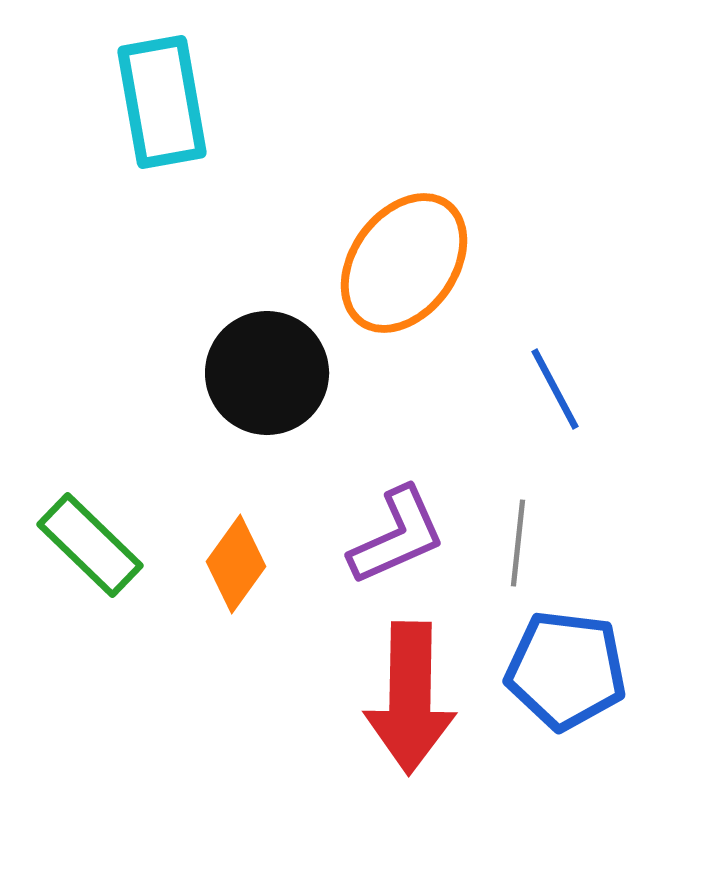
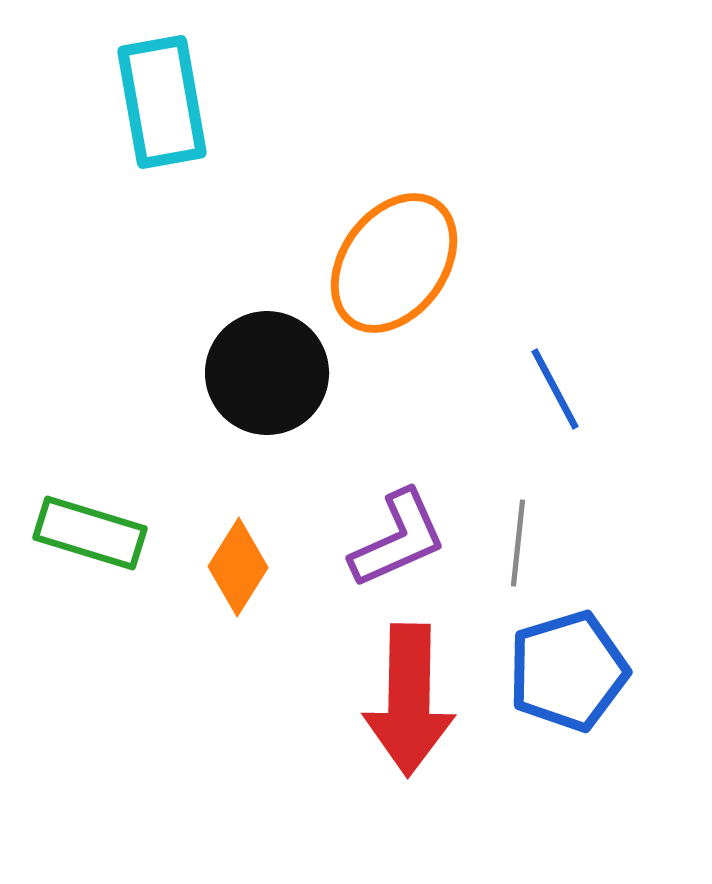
orange ellipse: moved 10 px left
purple L-shape: moved 1 px right, 3 px down
green rectangle: moved 12 px up; rotated 27 degrees counterclockwise
orange diamond: moved 2 px right, 3 px down; rotated 4 degrees counterclockwise
blue pentagon: moved 2 px right, 1 px down; rotated 24 degrees counterclockwise
red arrow: moved 1 px left, 2 px down
